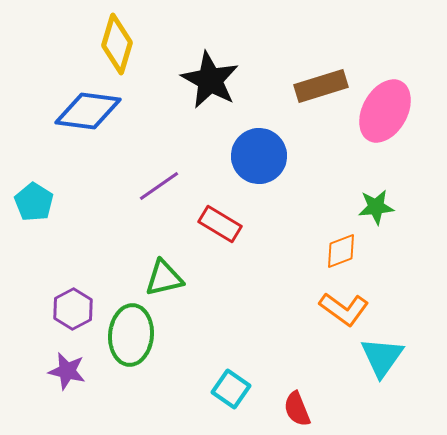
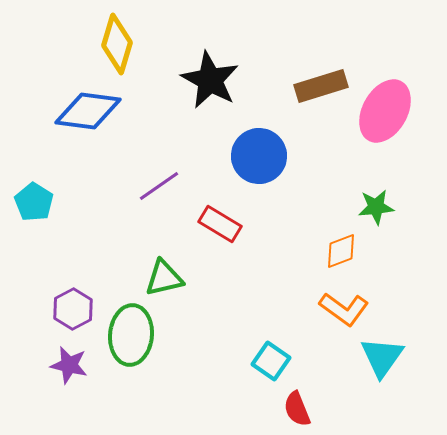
purple star: moved 2 px right, 6 px up
cyan square: moved 40 px right, 28 px up
